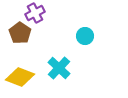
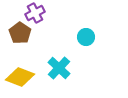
cyan circle: moved 1 px right, 1 px down
